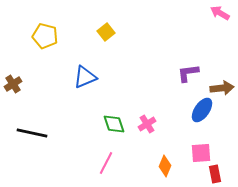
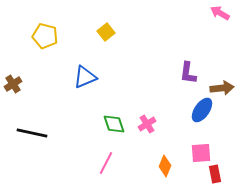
purple L-shape: rotated 75 degrees counterclockwise
